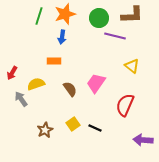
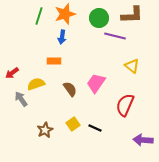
red arrow: rotated 24 degrees clockwise
